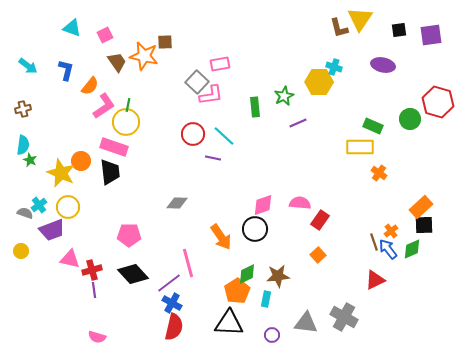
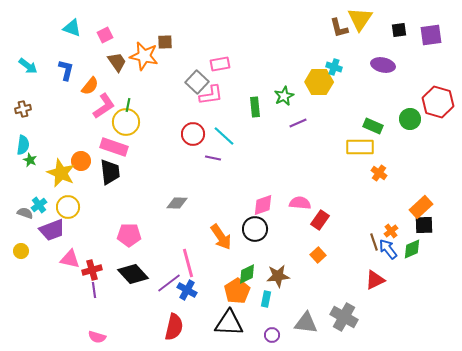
blue cross at (172, 303): moved 15 px right, 13 px up
